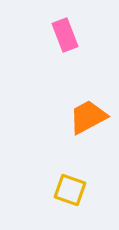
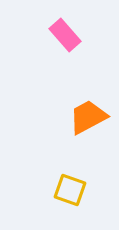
pink rectangle: rotated 20 degrees counterclockwise
